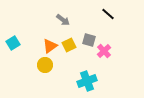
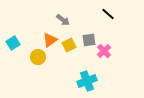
gray square: rotated 24 degrees counterclockwise
orange triangle: moved 6 px up
yellow circle: moved 7 px left, 8 px up
